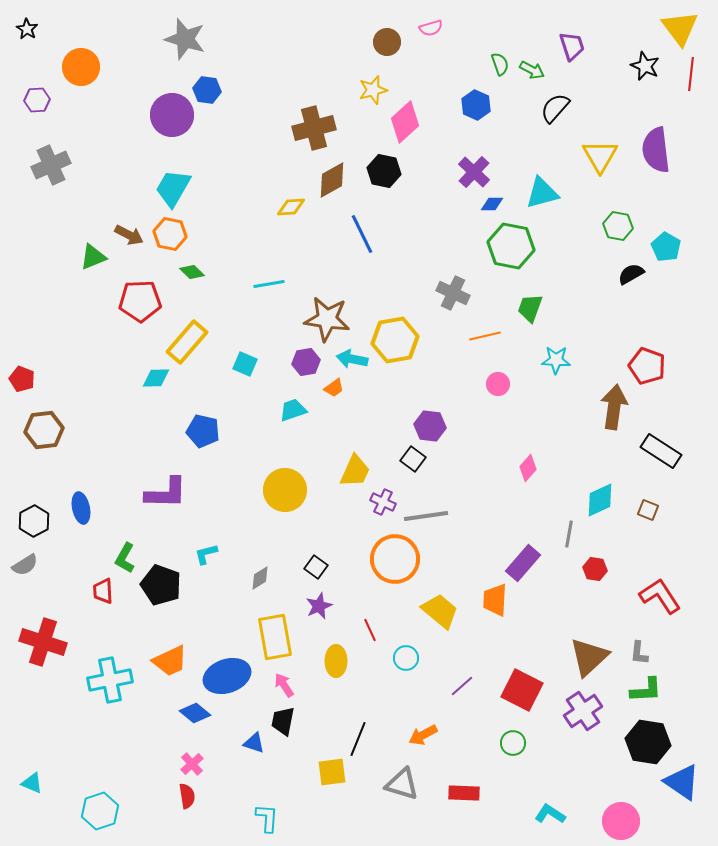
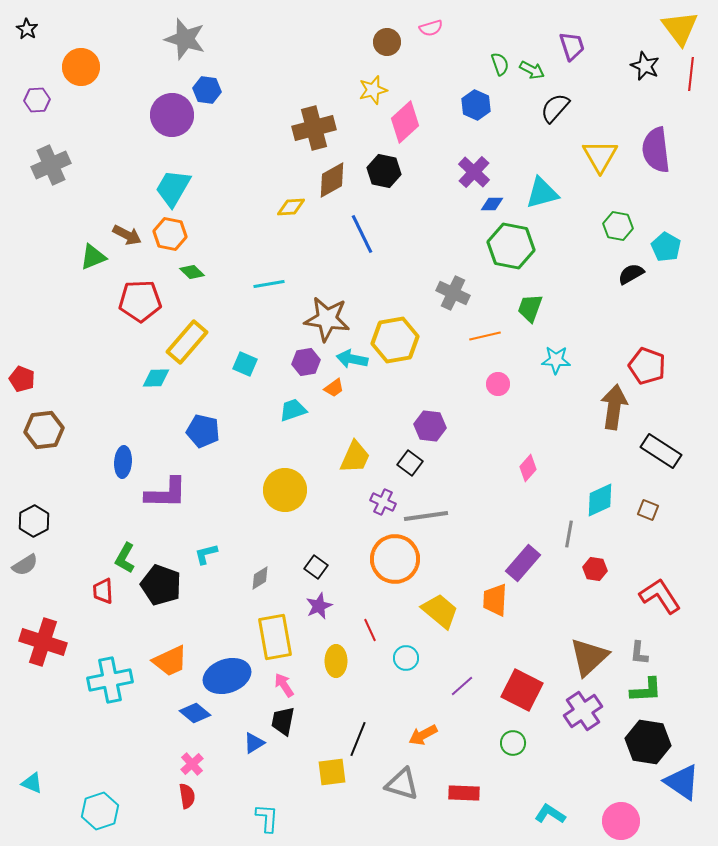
brown arrow at (129, 235): moved 2 px left
black square at (413, 459): moved 3 px left, 4 px down
yellow trapezoid at (355, 471): moved 14 px up
blue ellipse at (81, 508): moved 42 px right, 46 px up; rotated 16 degrees clockwise
blue triangle at (254, 743): rotated 50 degrees counterclockwise
